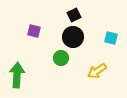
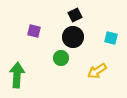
black square: moved 1 px right
